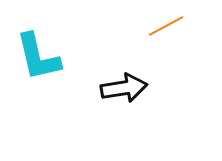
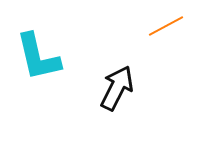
black arrow: moved 7 px left; rotated 54 degrees counterclockwise
